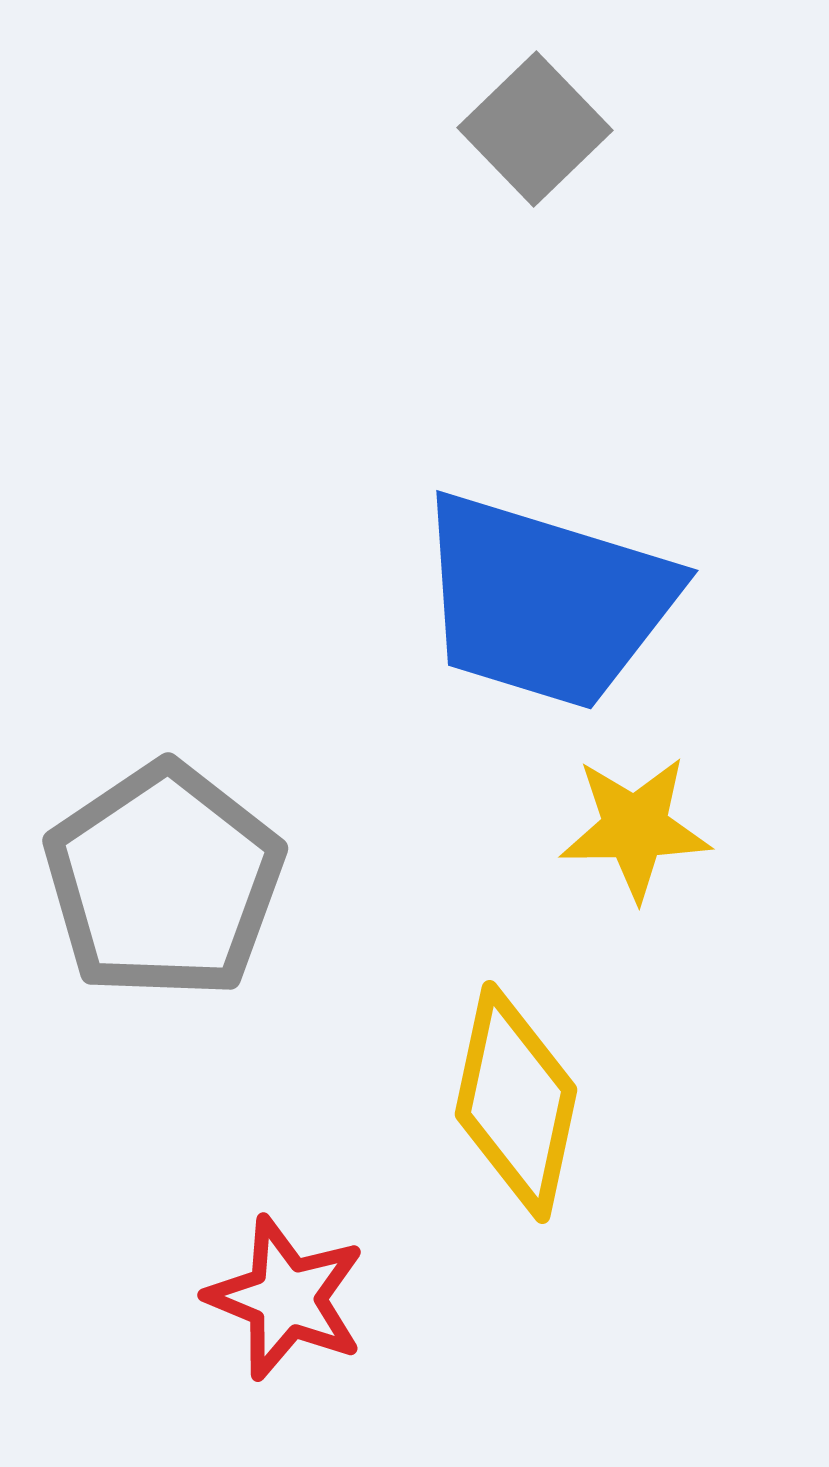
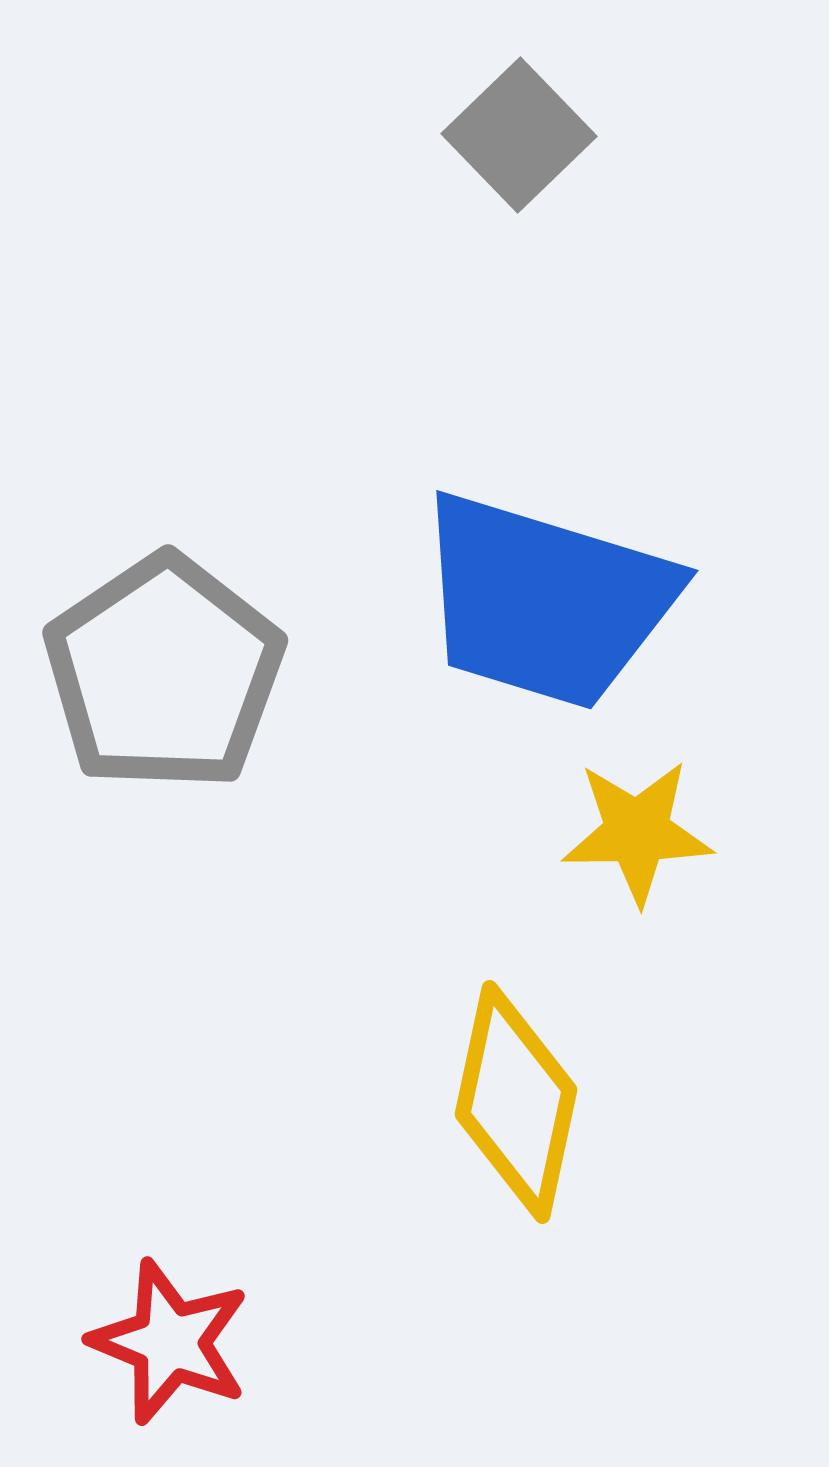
gray square: moved 16 px left, 6 px down
yellow star: moved 2 px right, 4 px down
gray pentagon: moved 208 px up
red star: moved 116 px left, 44 px down
